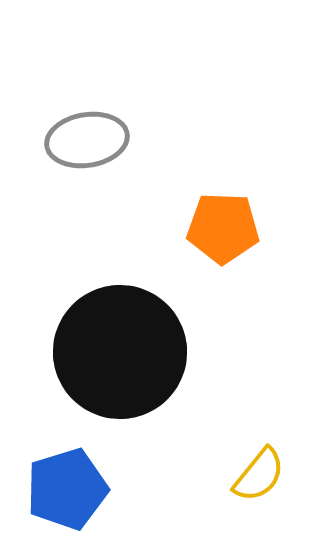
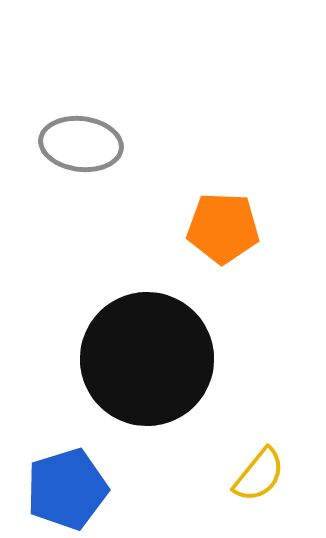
gray ellipse: moved 6 px left, 4 px down; rotated 16 degrees clockwise
black circle: moved 27 px right, 7 px down
